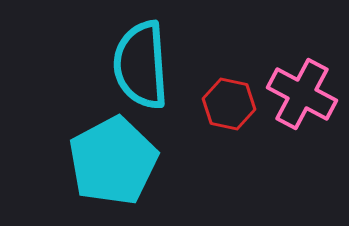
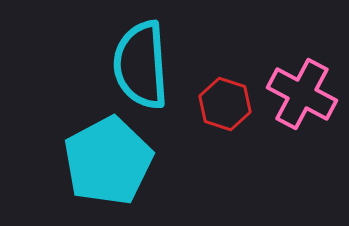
red hexagon: moved 4 px left; rotated 6 degrees clockwise
cyan pentagon: moved 5 px left
